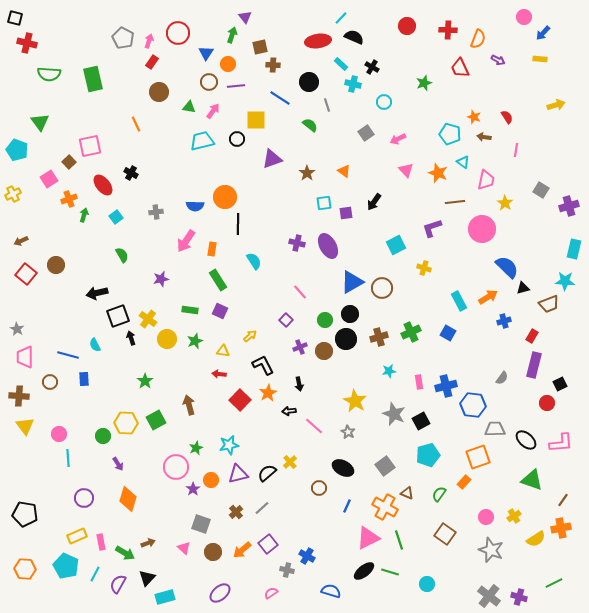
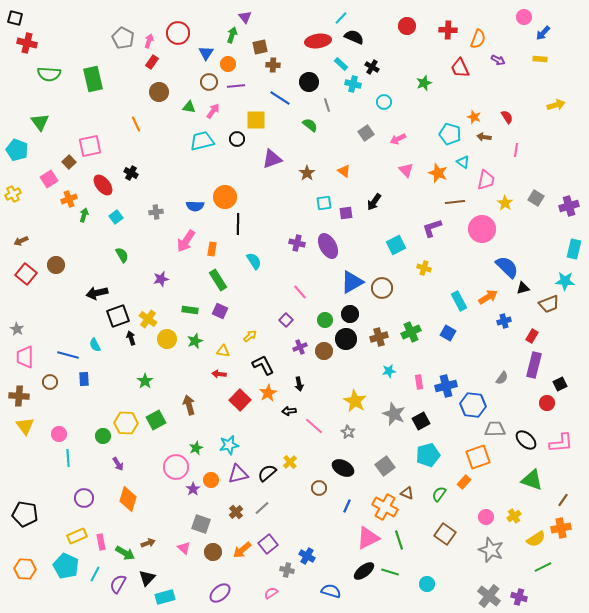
gray square at (541, 190): moved 5 px left, 8 px down
green line at (554, 583): moved 11 px left, 16 px up
